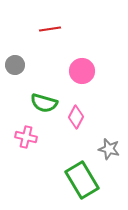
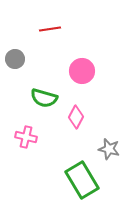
gray circle: moved 6 px up
green semicircle: moved 5 px up
